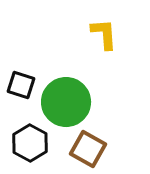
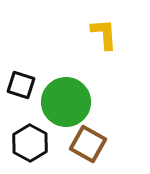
brown square: moved 5 px up
